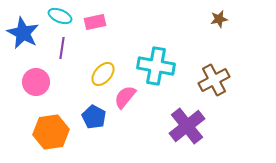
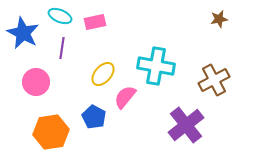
purple cross: moved 1 px left, 1 px up
